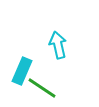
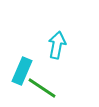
cyan arrow: moved 1 px left; rotated 24 degrees clockwise
